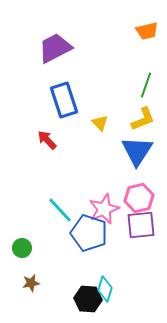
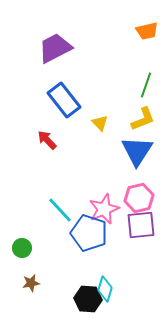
blue rectangle: rotated 20 degrees counterclockwise
